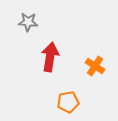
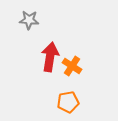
gray star: moved 1 px right, 2 px up
orange cross: moved 23 px left
